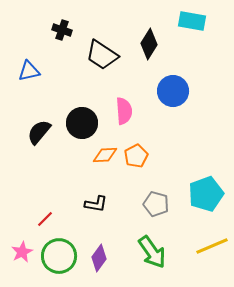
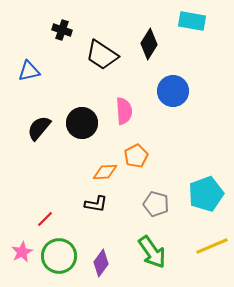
black semicircle: moved 4 px up
orange diamond: moved 17 px down
purple diamond: moved 2 px right, 5 px down
